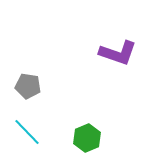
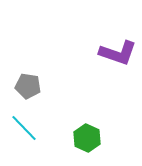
cyan line: moved 3 px left, 4 px up
green hexagon: rotated 12 degrees counterclockwise
